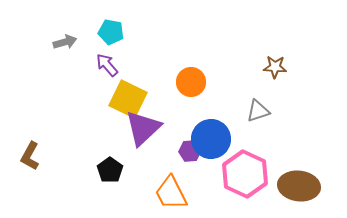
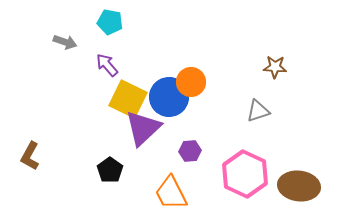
cyan pentagon: moved 1 px left, 10 px up
gray arrow: rotated 35 degrees clockwise
blue circle: moved 42 px left, 42 px up
